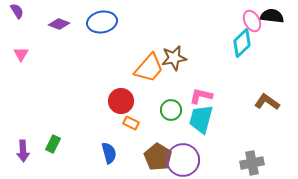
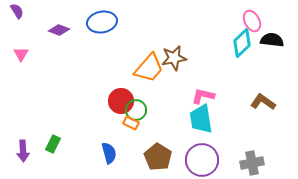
black semicircle: moved 24 px down
purple diamond: moved 6 px down
pink L-shape: moved 2 px right
brown L-shape: moved 4 px left
green circle: moved 35 px left
cyan trapezoid: rotated 24 degrees counterclockwise
purple circle: moved 19 px right
